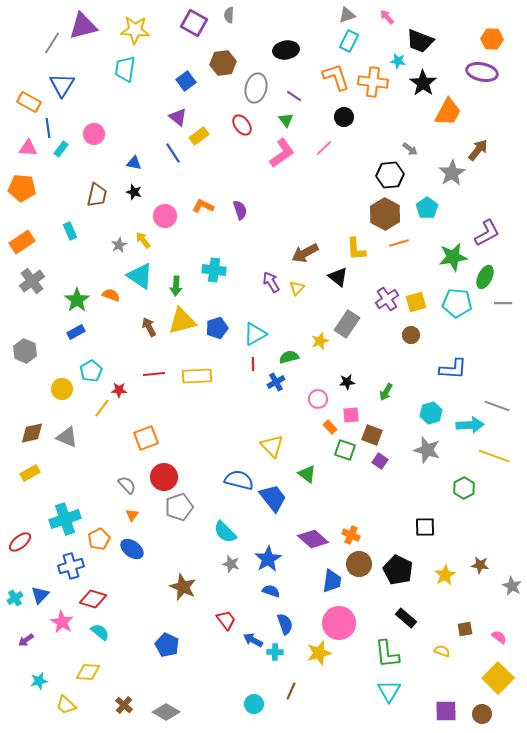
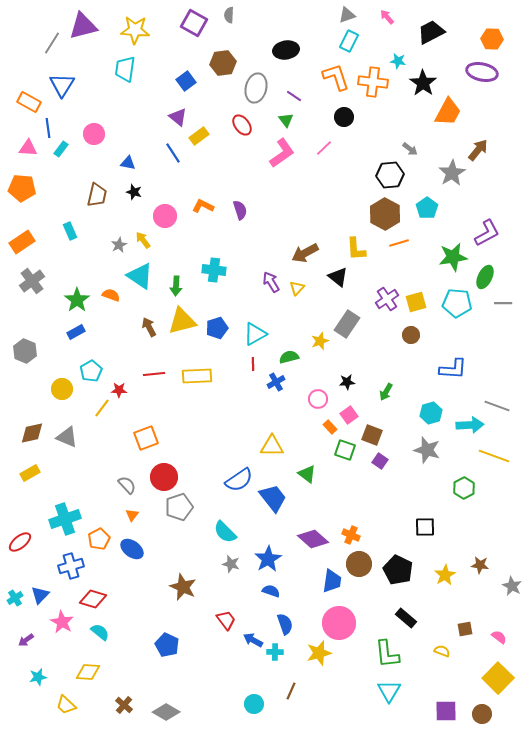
black trapezoid at (420, 41): moved 11 px right, 9 px up; rotated 132 degrees clockwise
blue triangle at (134, 163): moved 6 px left
pink square at (351, 415): moved 2 px left; rotated 30 degrees counterclockwise
yellow triangle at (272, 446): rotated 45 degrees counterclockwise
blue semicircle at (239, 480): rotated 132 degrees clockwise
cyan star at (39, 681): moved 1 px left, 4 px up
